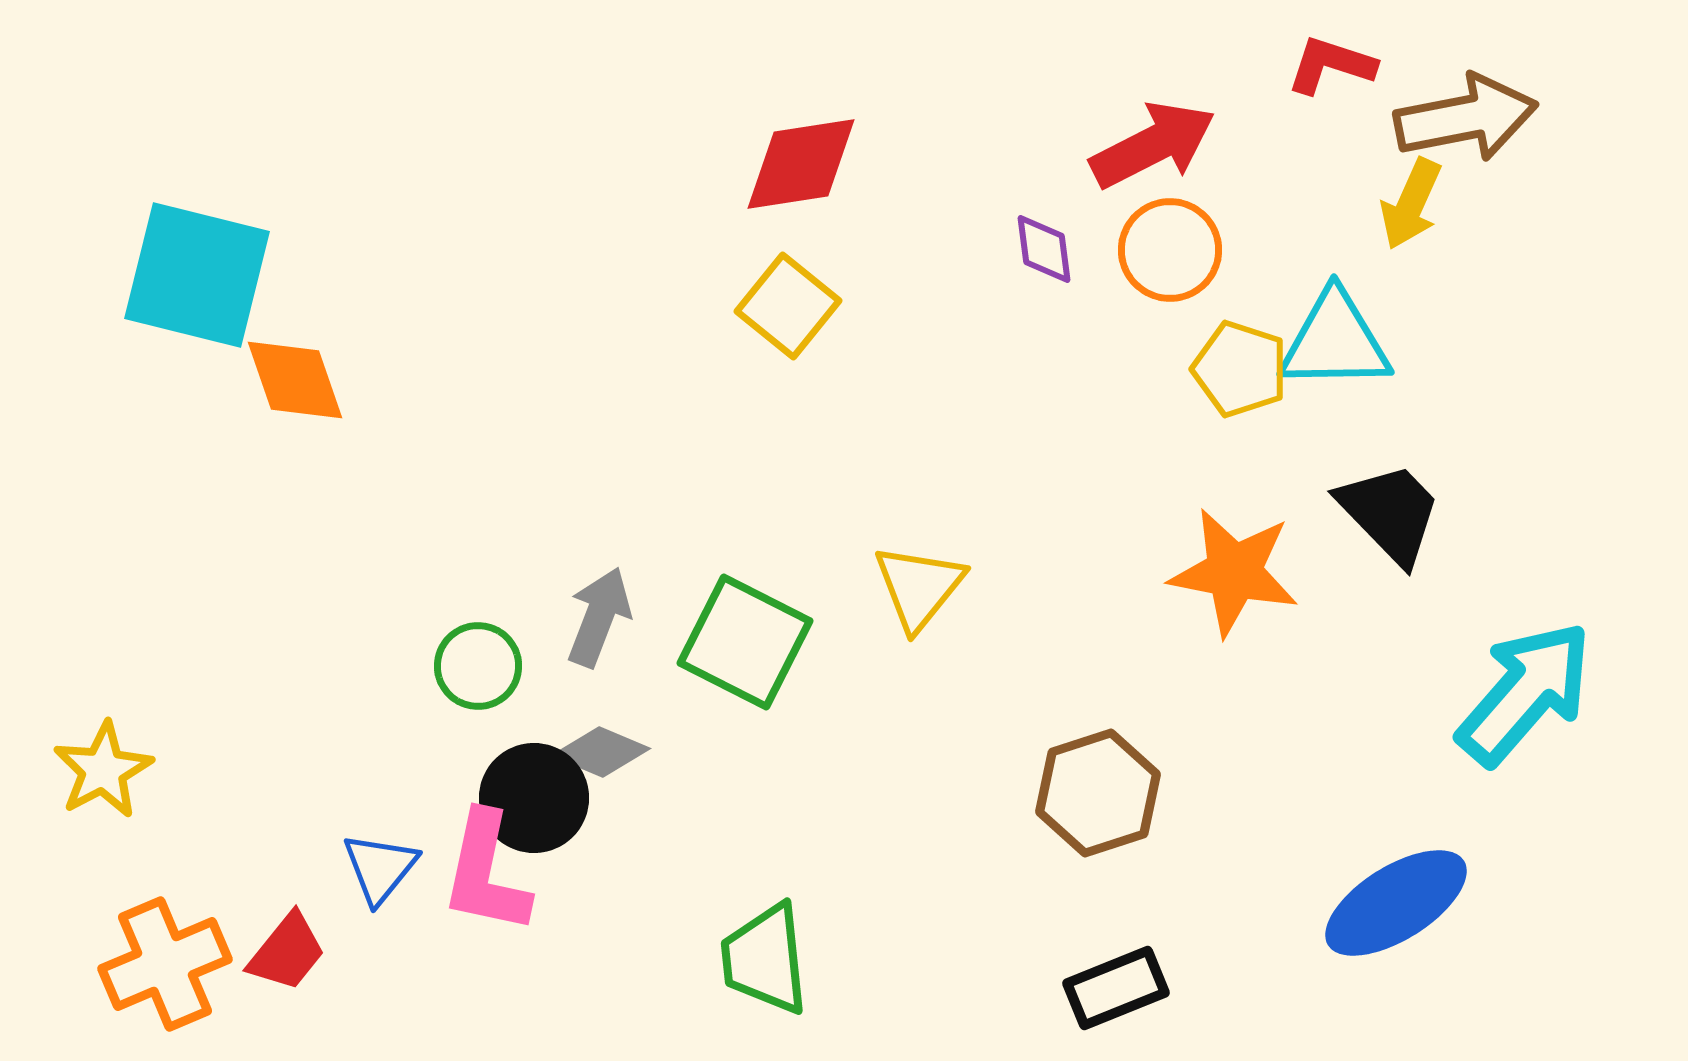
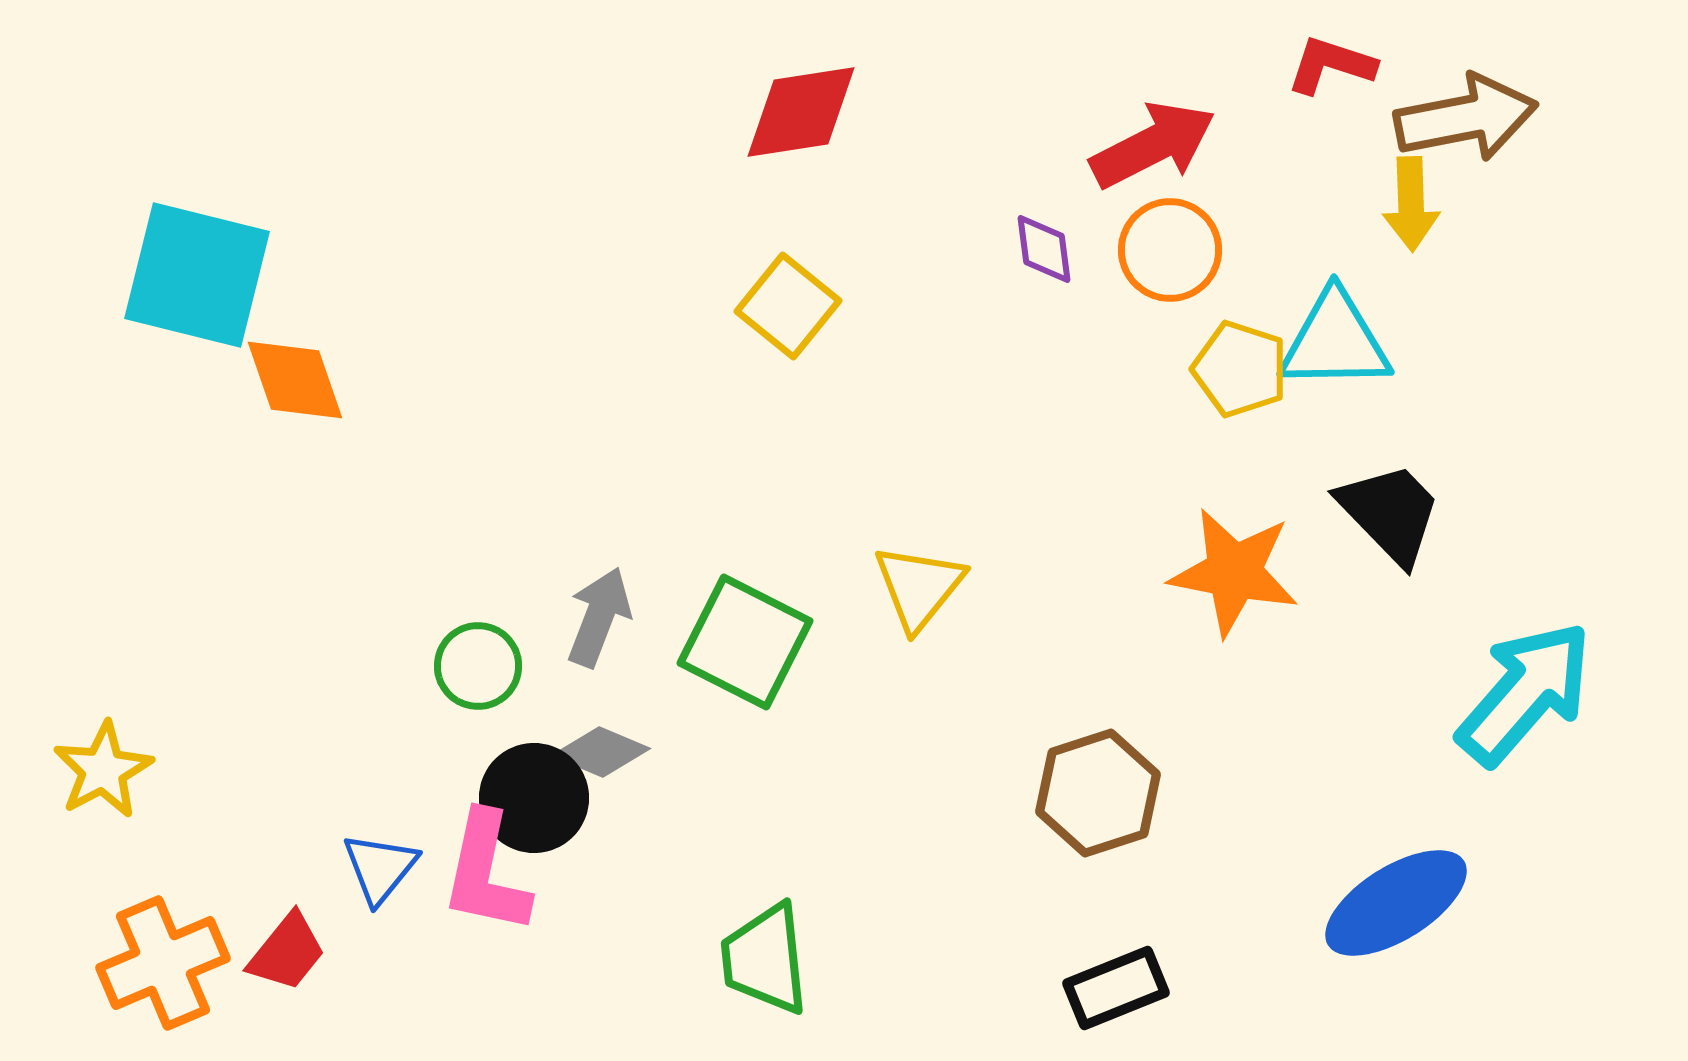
red diamond: moved 52 px up
yellow arrow: rotated 26 degrees counterclockwise
orange cross: moved 2 px left, 1 px up
